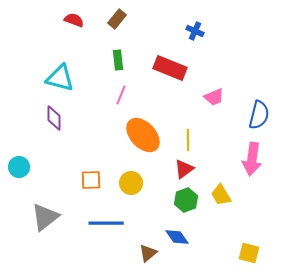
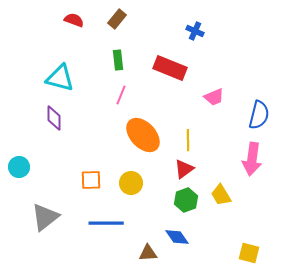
brown triangle: rotated 36 degrees clockwise
